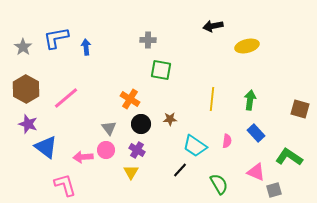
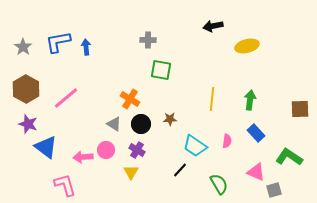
blue L-shape: moved 2 px right, 4 px down
brown square: rotated 18 degrees counterclockwise
gray triangle: moved 5 px right, 4 px up; rotated 21 degrees counterclockwise
